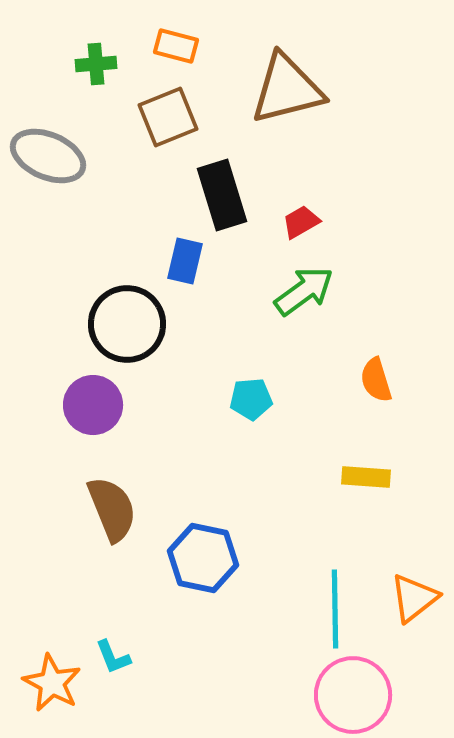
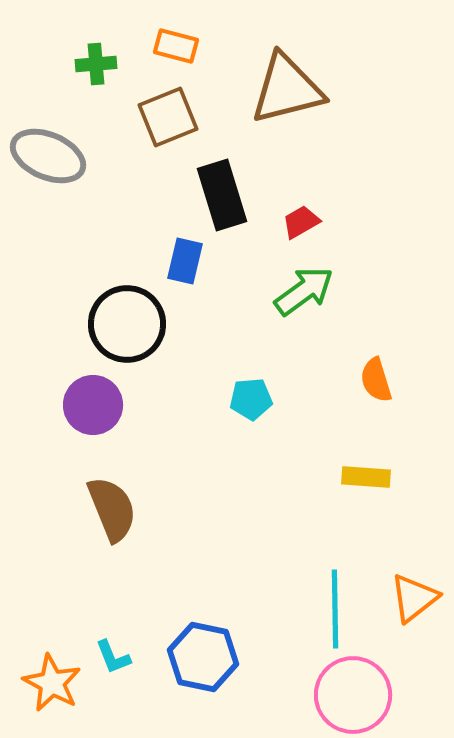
blue hexagon: moved 99 px down
